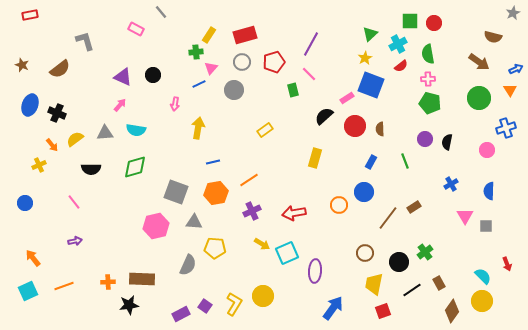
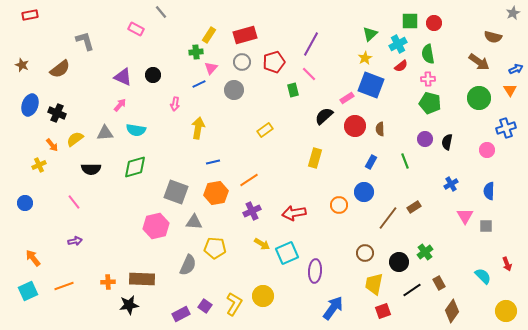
yellow circle at (482, 301): moved 24 px right, 10 px down
